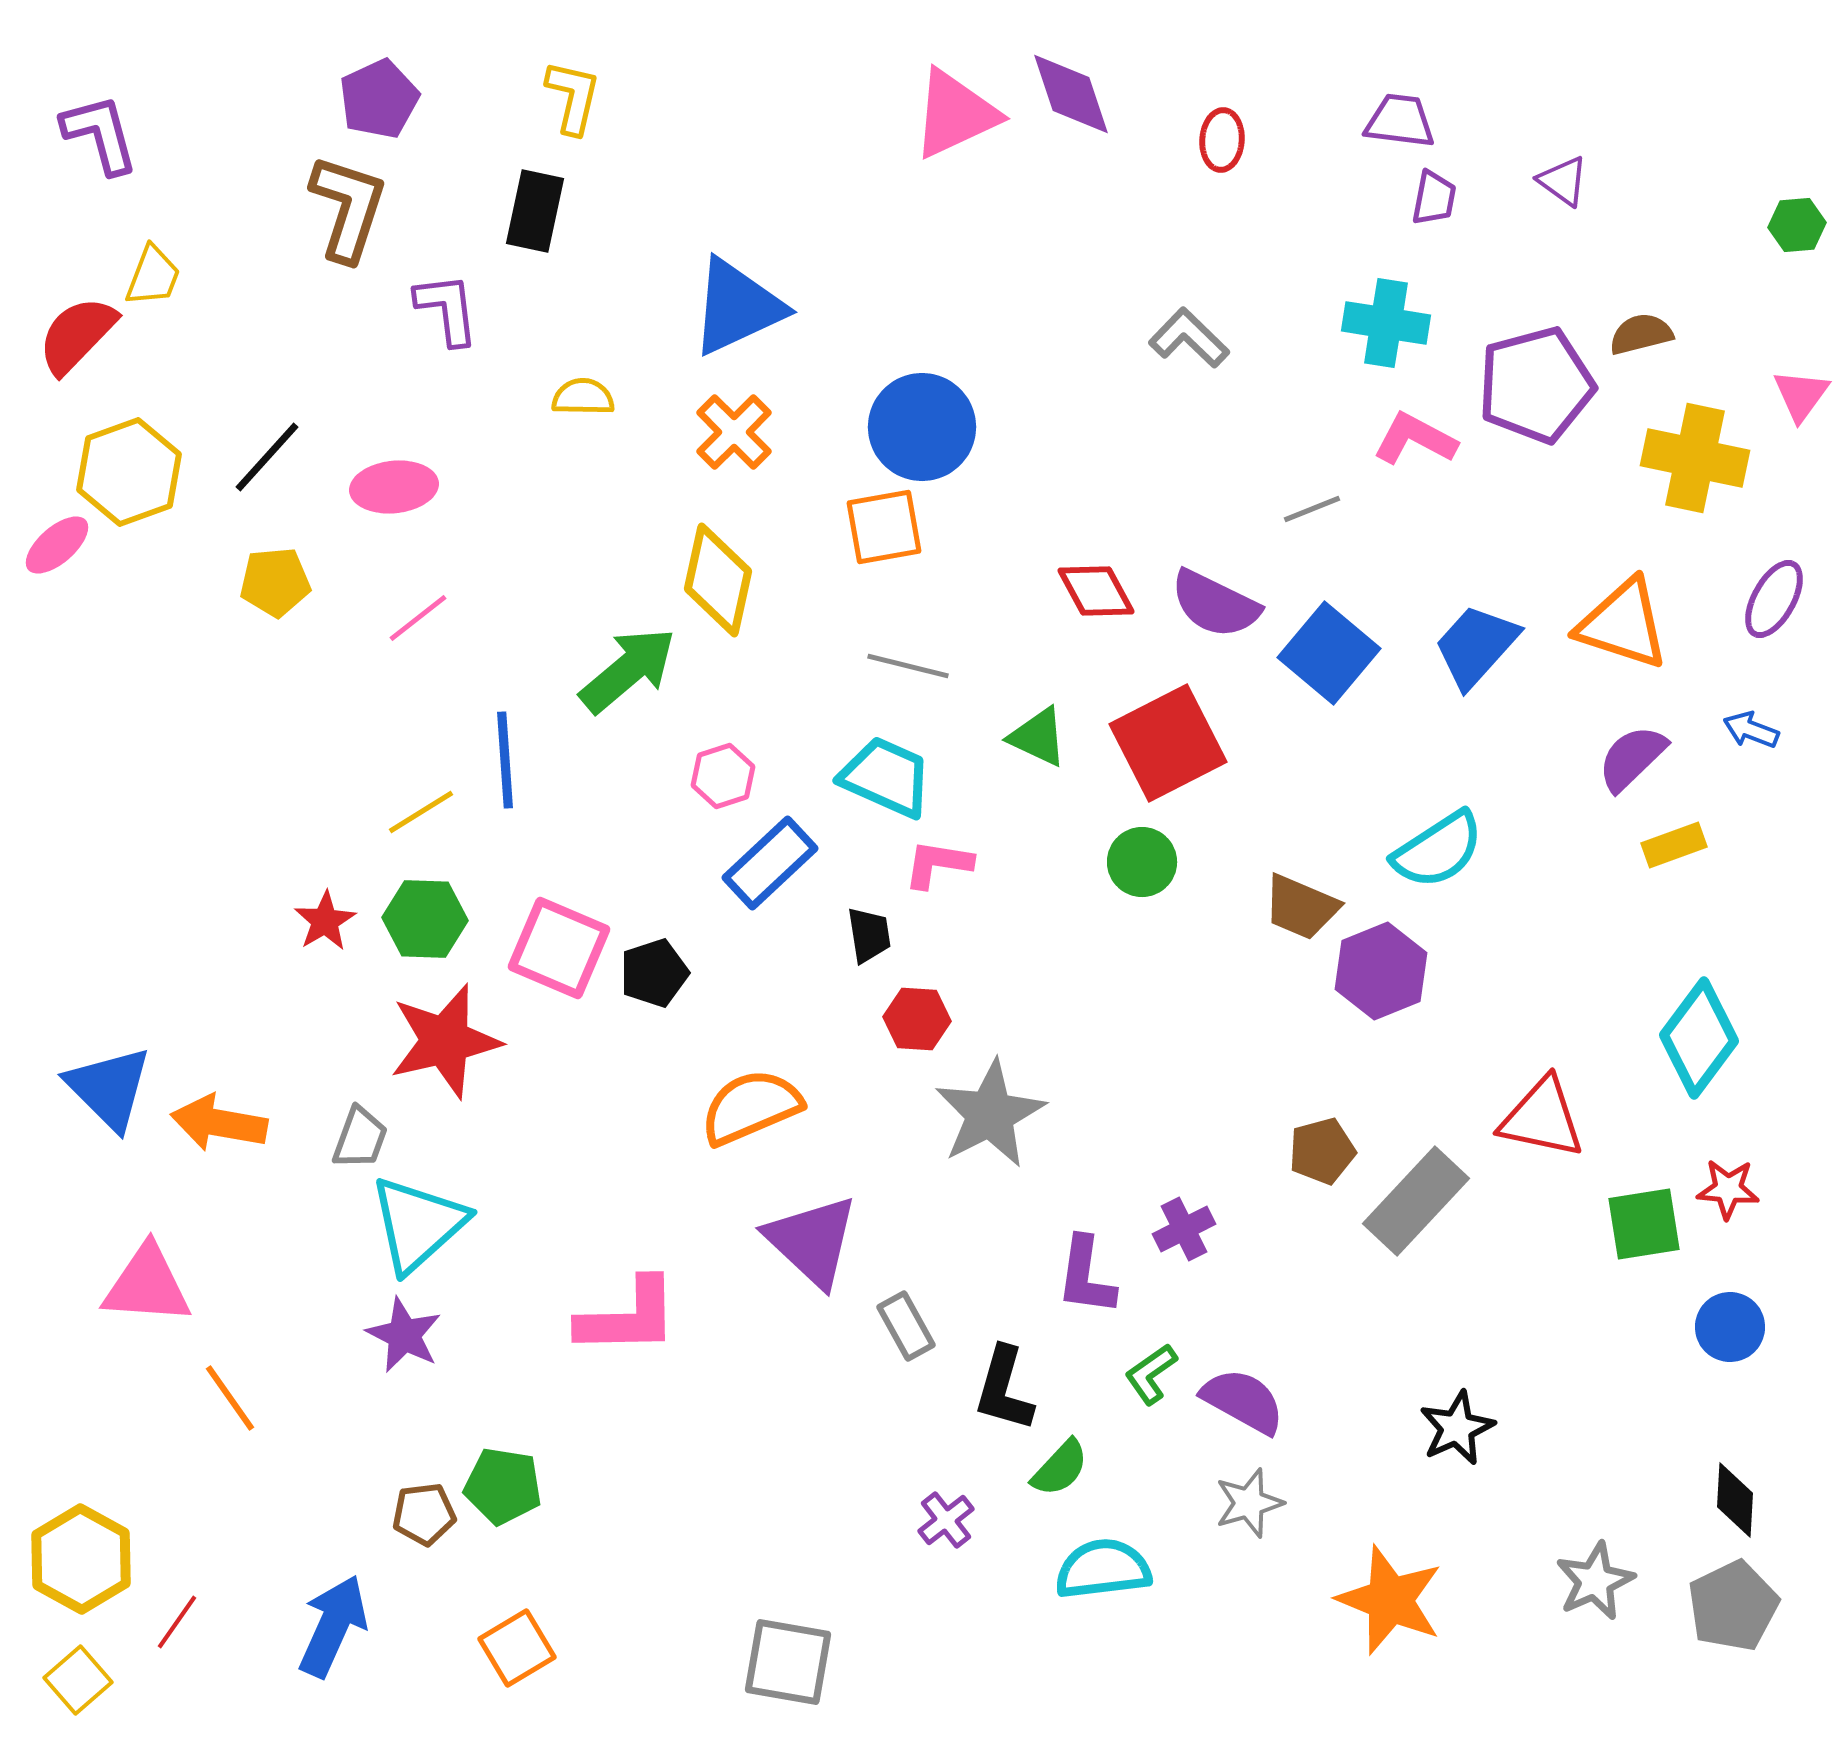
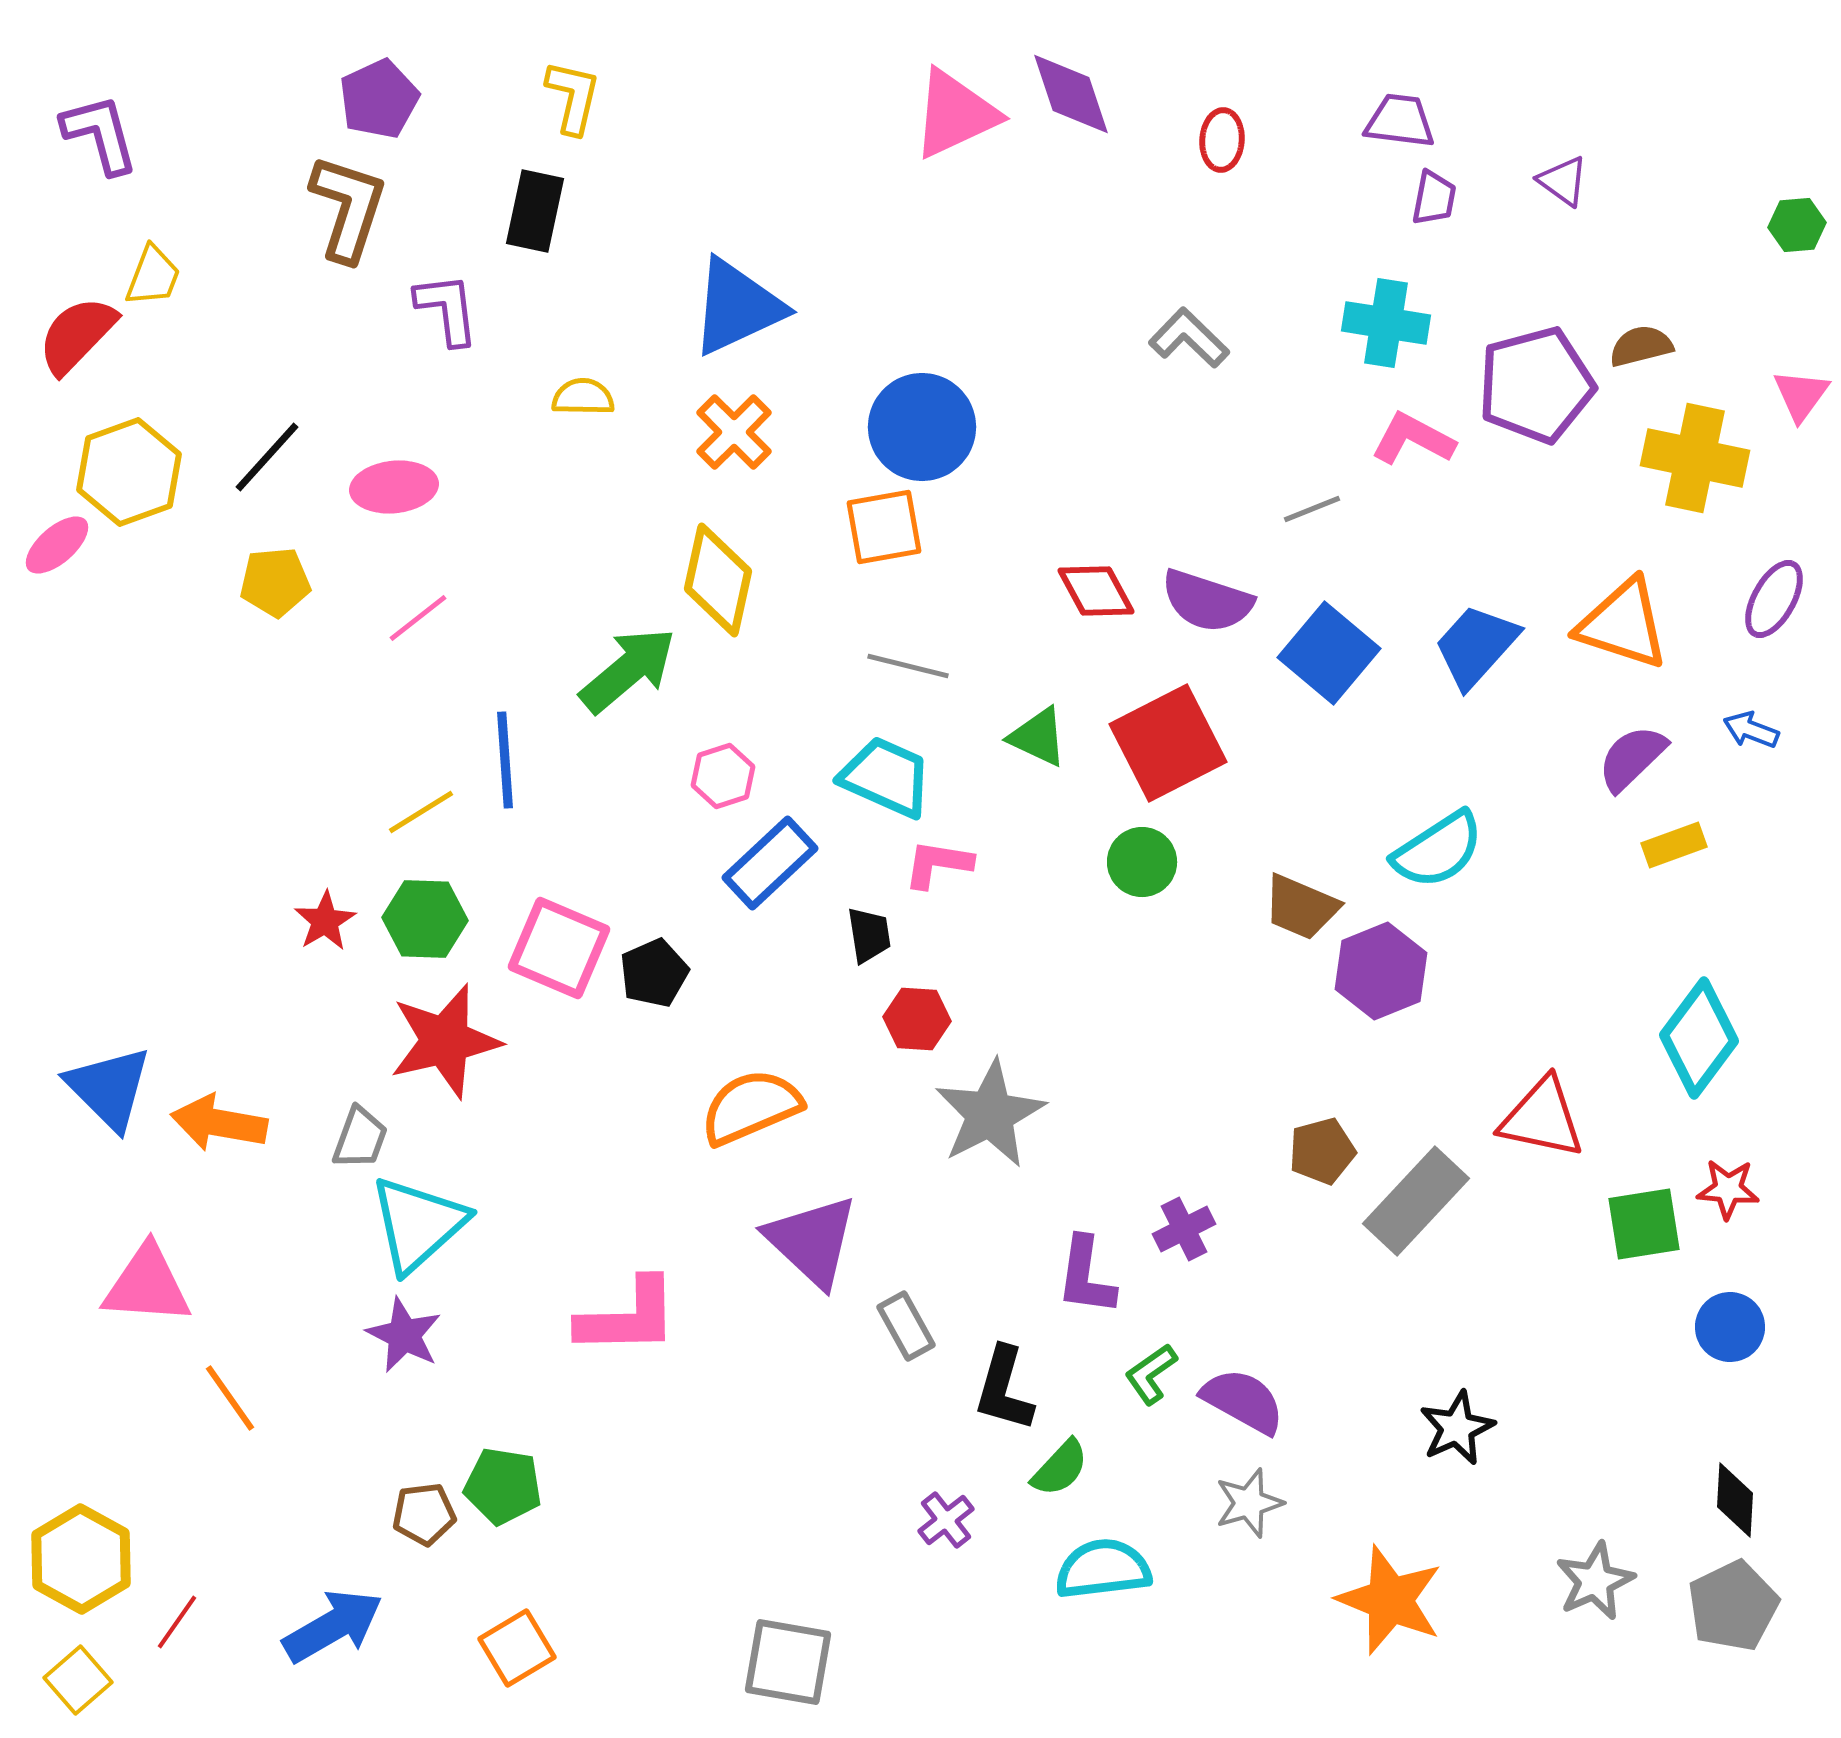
brown semicircle at (1641, 334): moved 12 px down
pink L-shape at (1415, 439): moved 2 px left
purple semicircle at (1215, 604): moved 8 px left, 3 px up; rotated 8 degrees counterclockwise
black pentagon at (654, 973): rotated 6 degrees counterclockwise
blue arrow at (333, 1626): rotated 36 degrees clockwise
